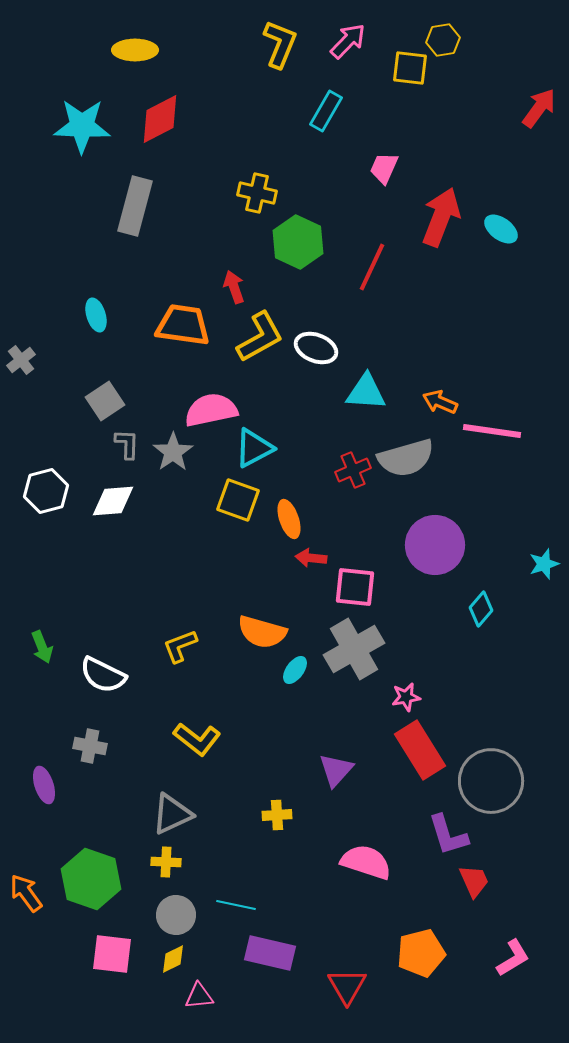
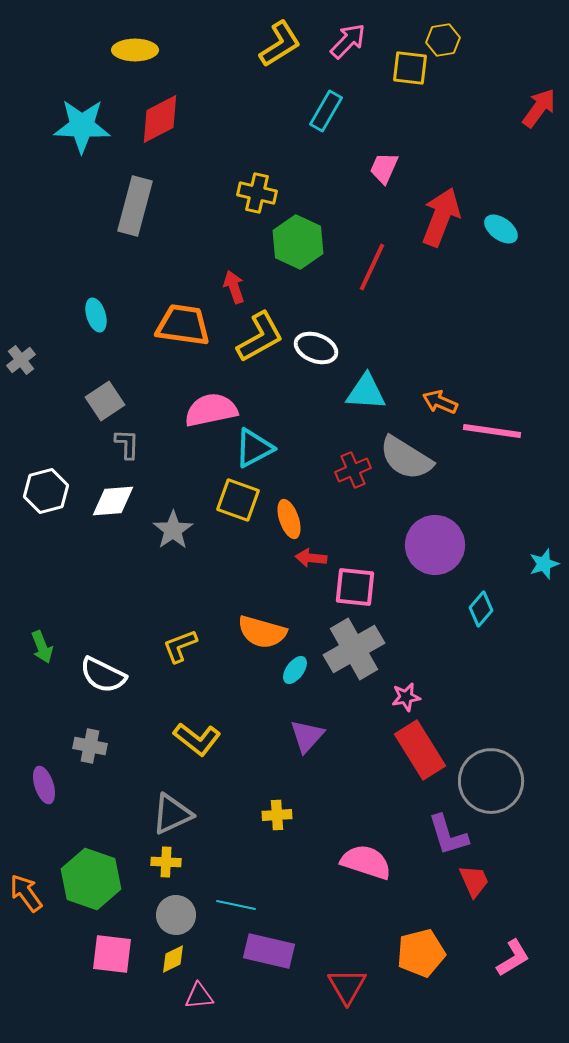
yellow L-shape at (280, 44): rotated 36 degrees clockwise
gray star at (173, 452): moved 78 px down
gray semicircle at (406, 458): rotated 48 degrees clockwise
purple triangle at (336, 770): moved 29 px left, 34 px up
purple rectangle at (270, 953): moved 1 px left, 2 px up
